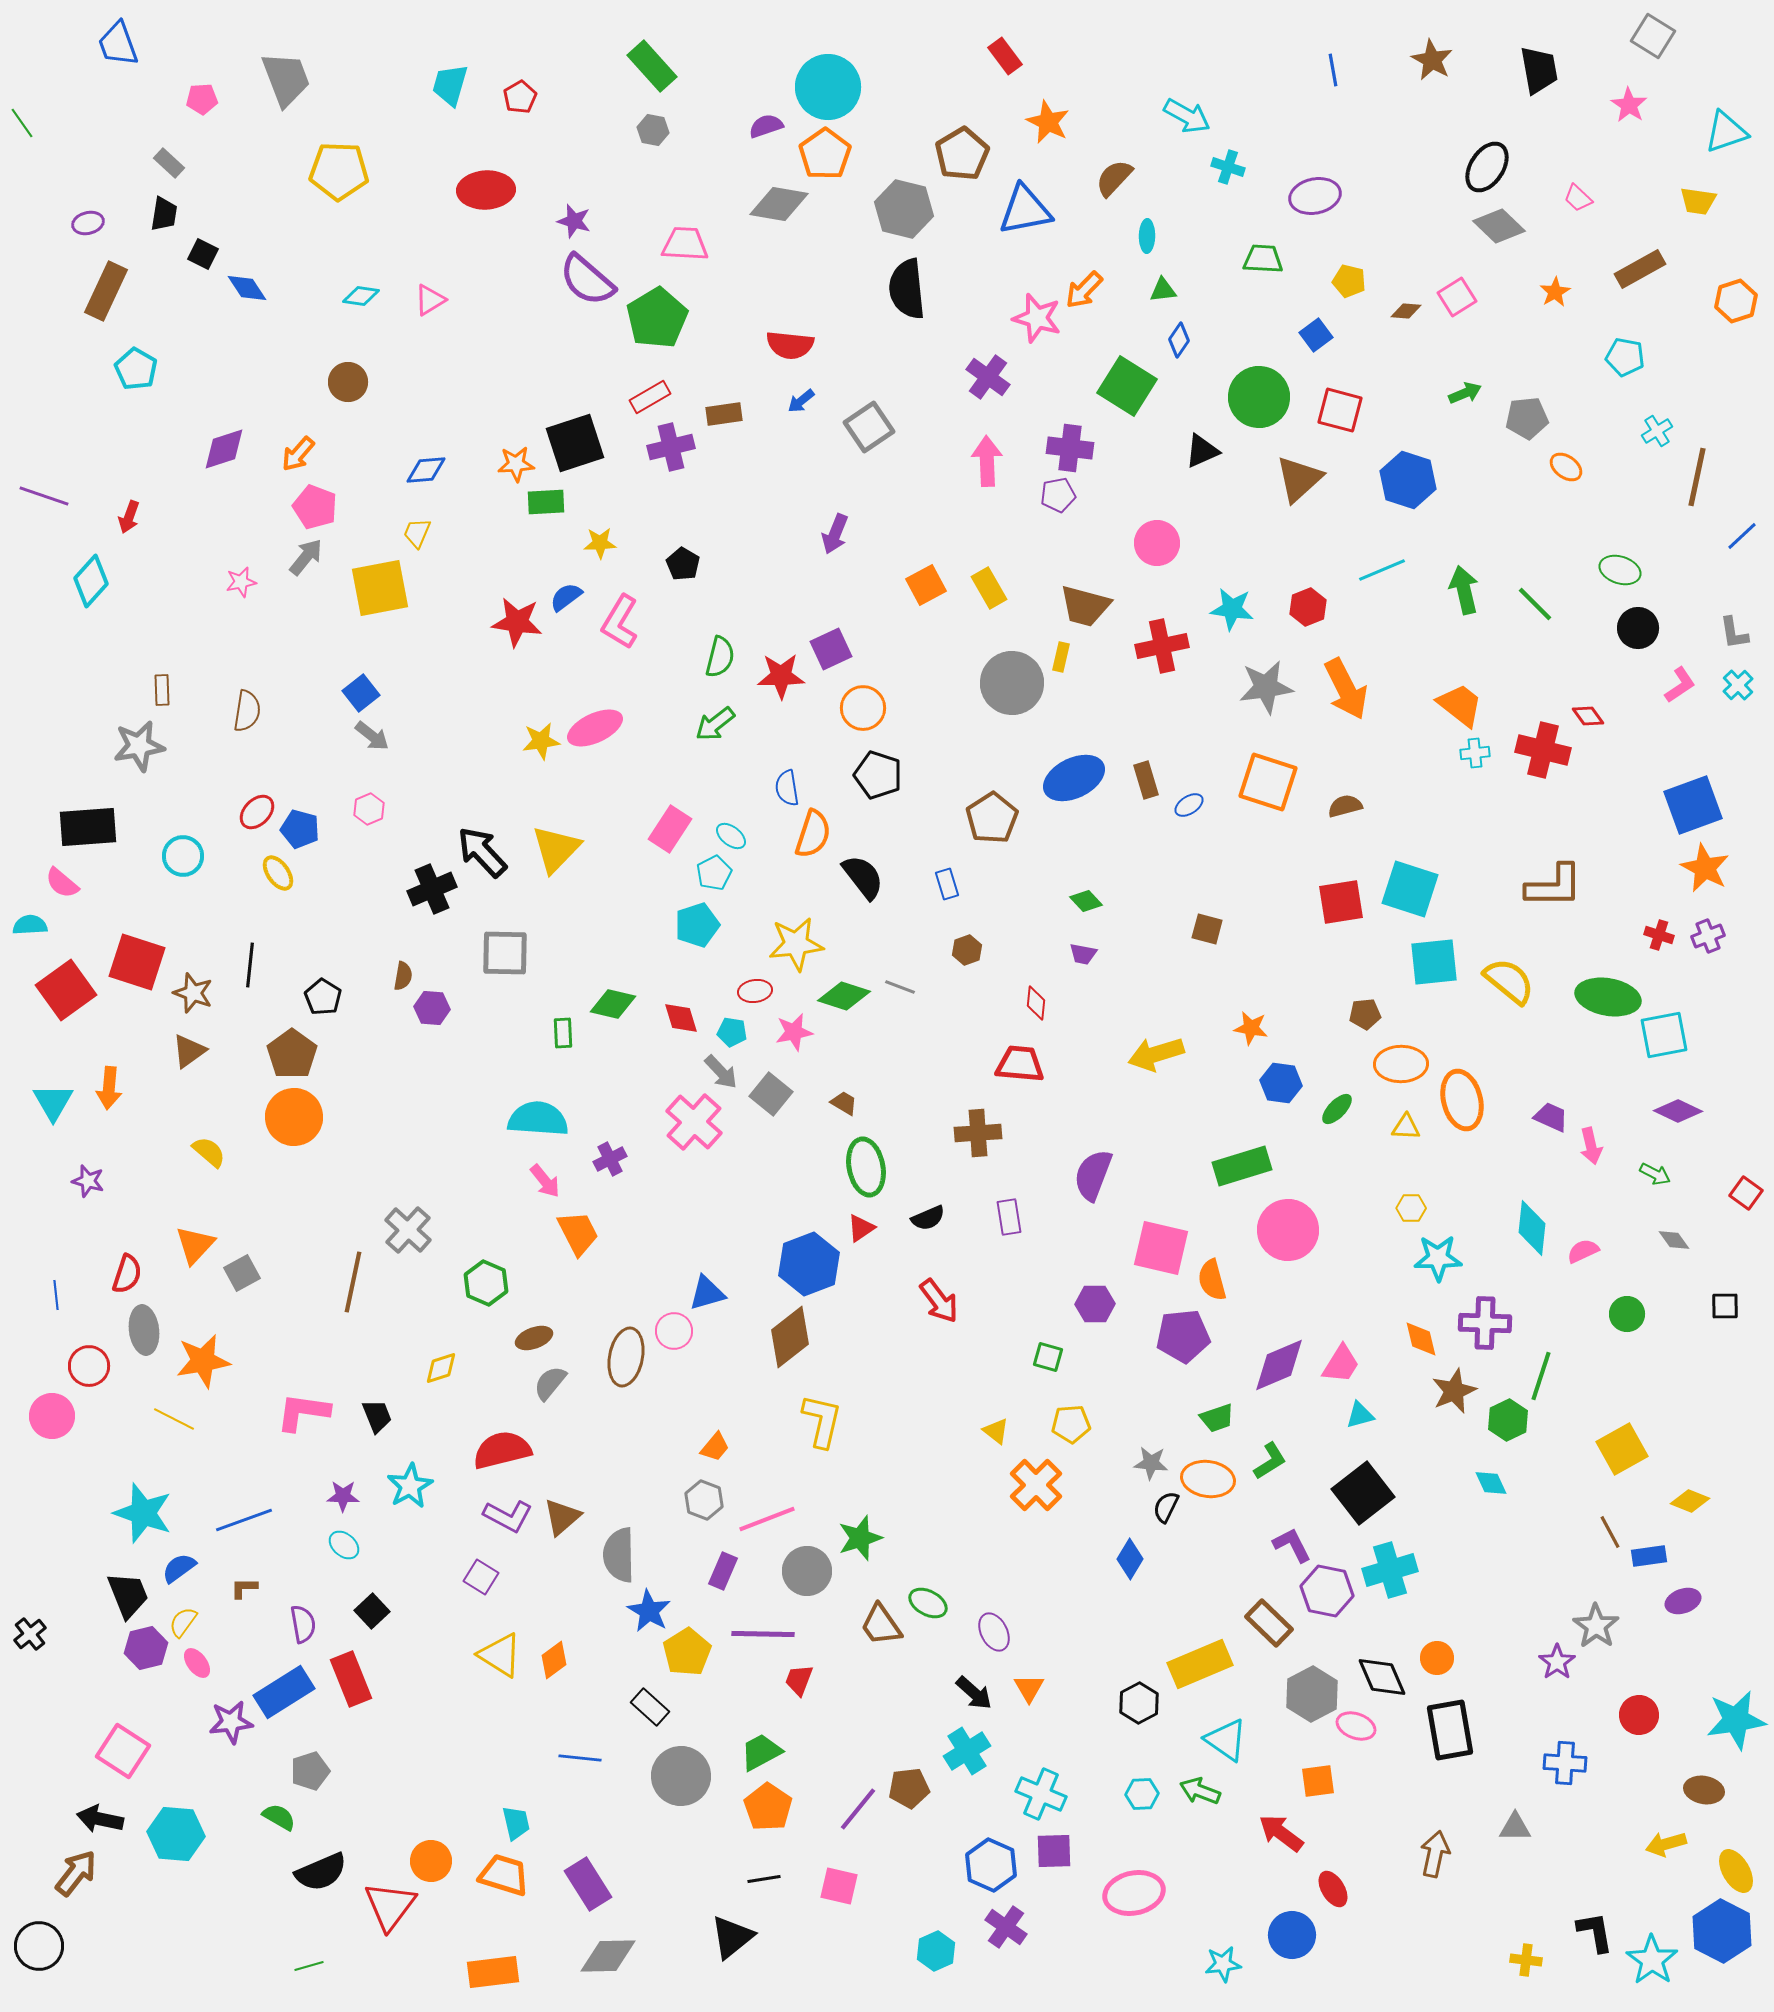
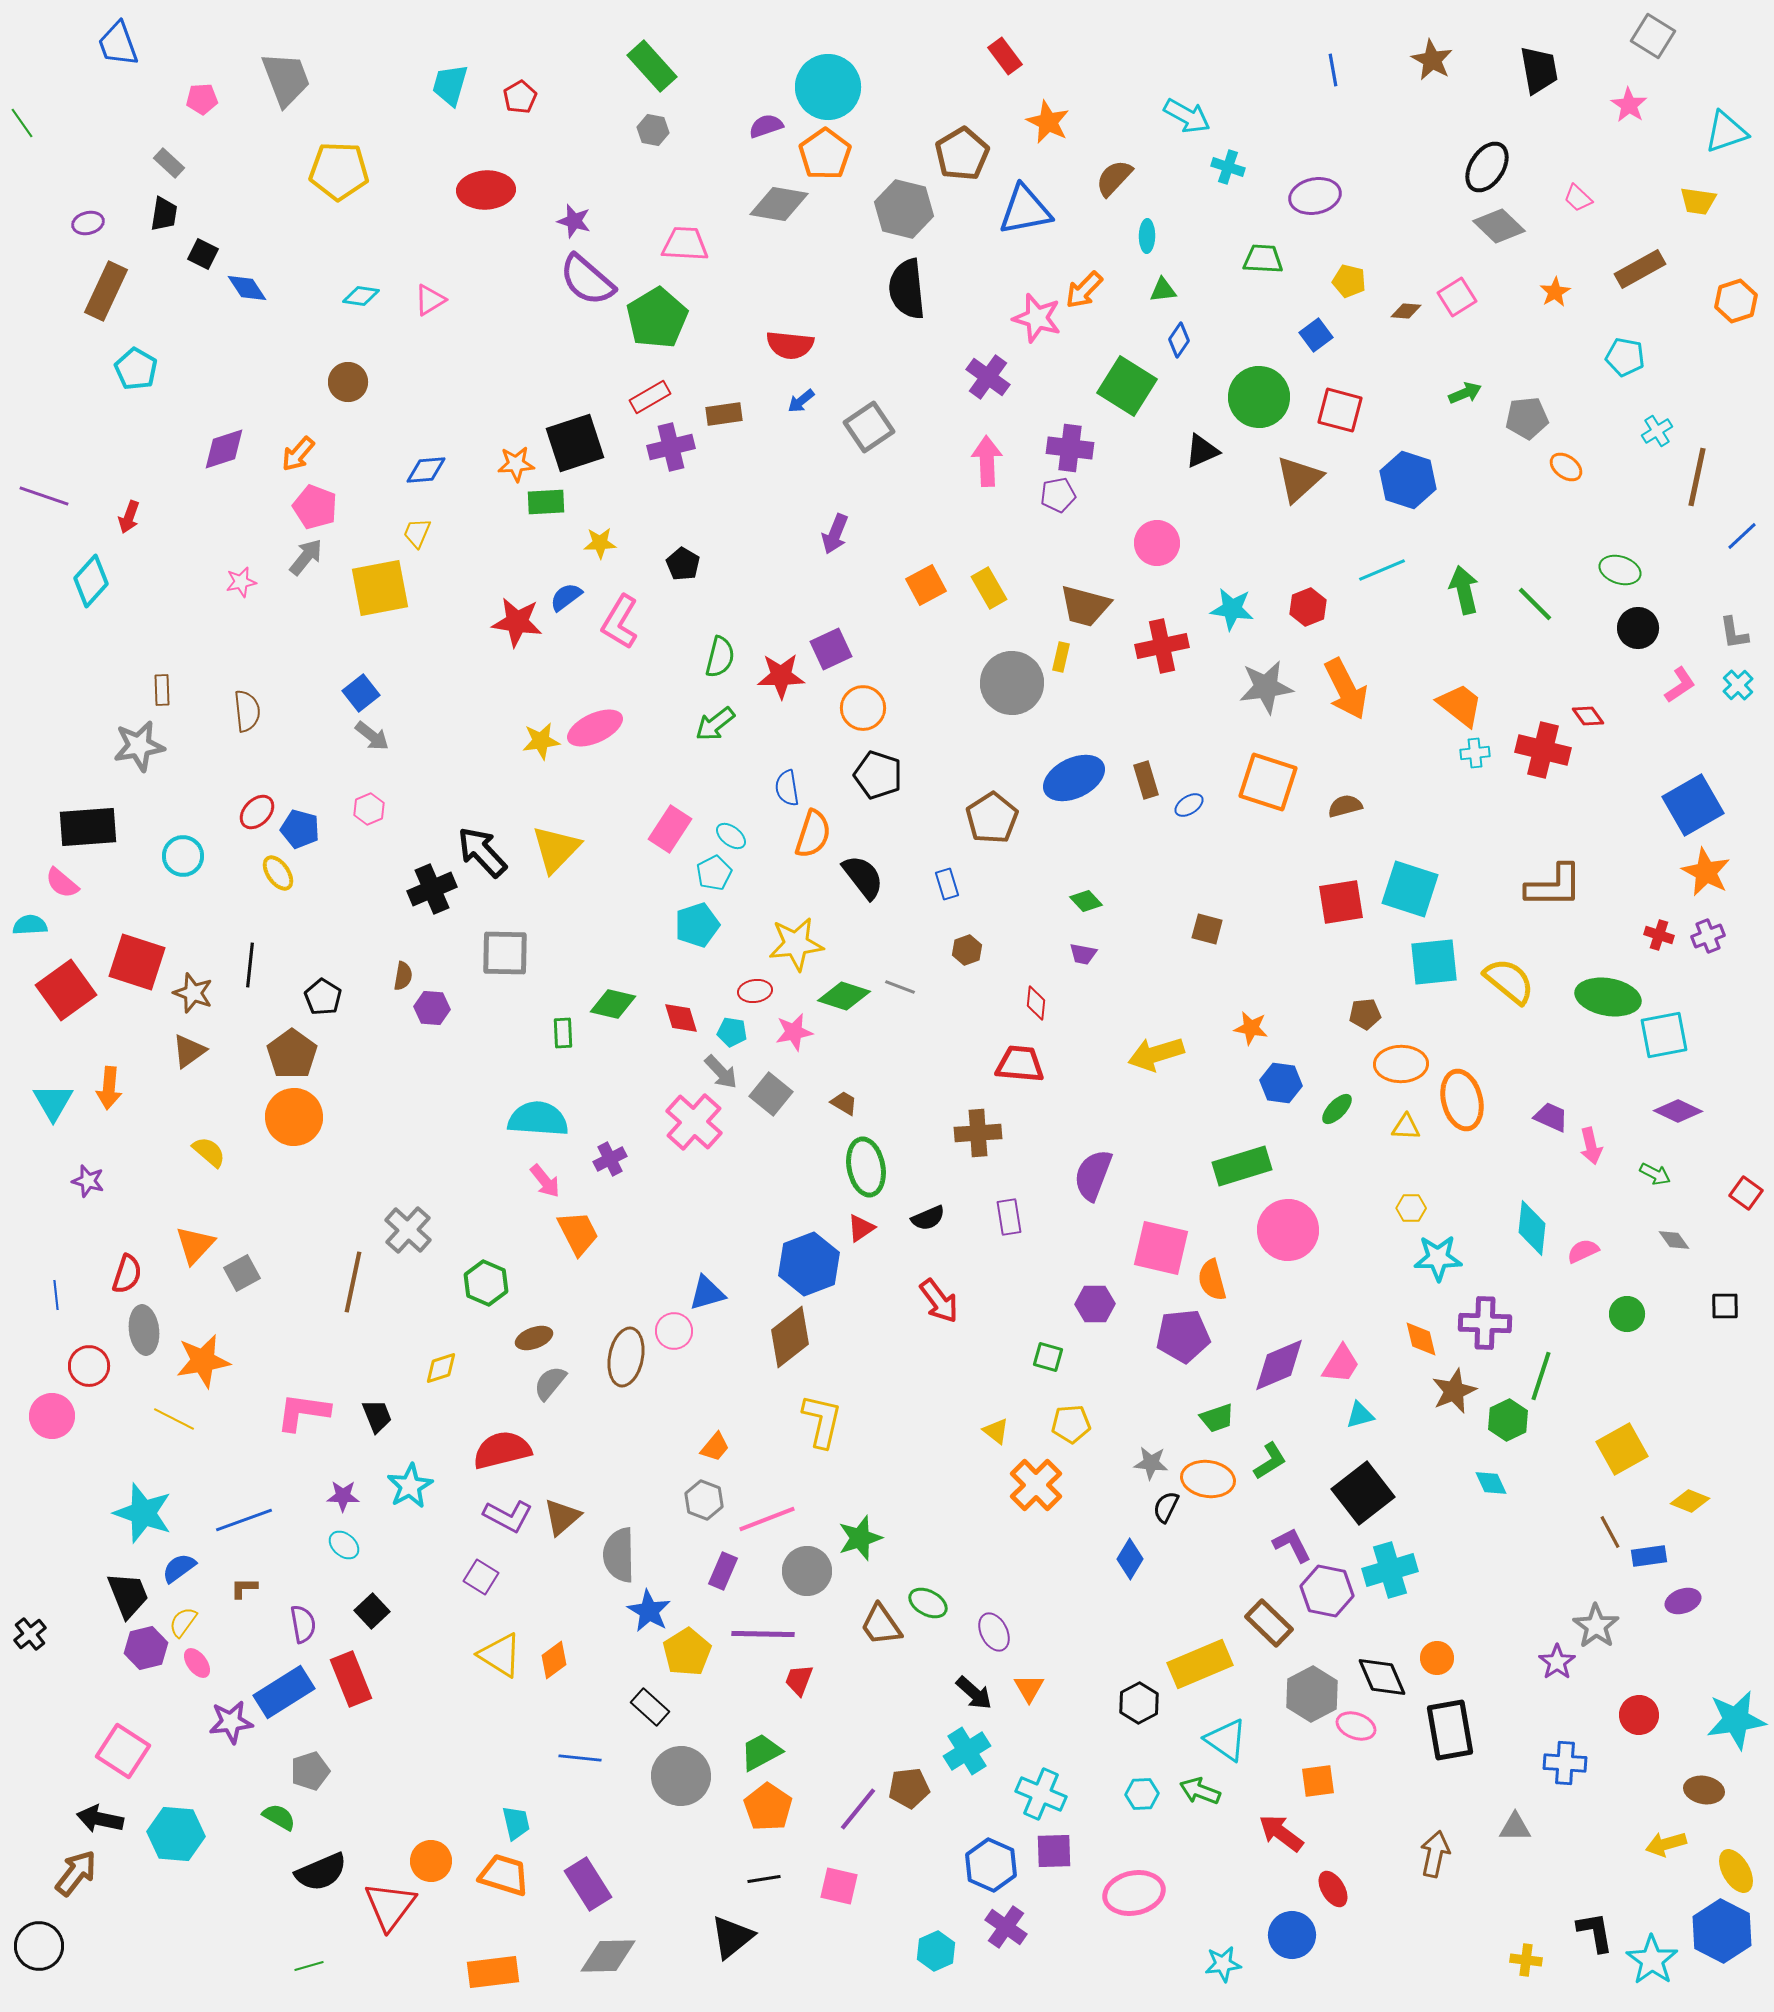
brown semicircle at (247, 711): rotated 15 degrees counterclockwise
blue square at (1693, 805): rotated 10 degrees counterclockwise
orange star at (1705, 868): moved 1 px right, 4 px down
